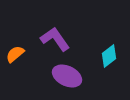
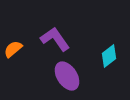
orange semicircle: moved 2 px left, 5 px up
purple ellipse: rotated 32 degrees clockwise
